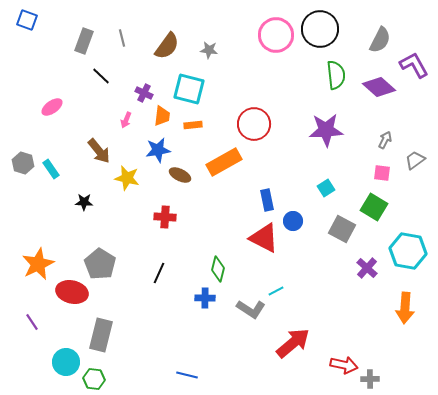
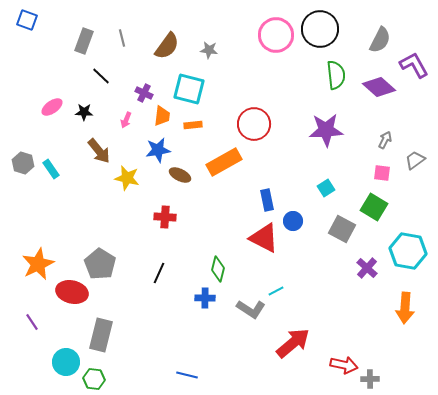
black star at (84, 202): moved 90 px up
